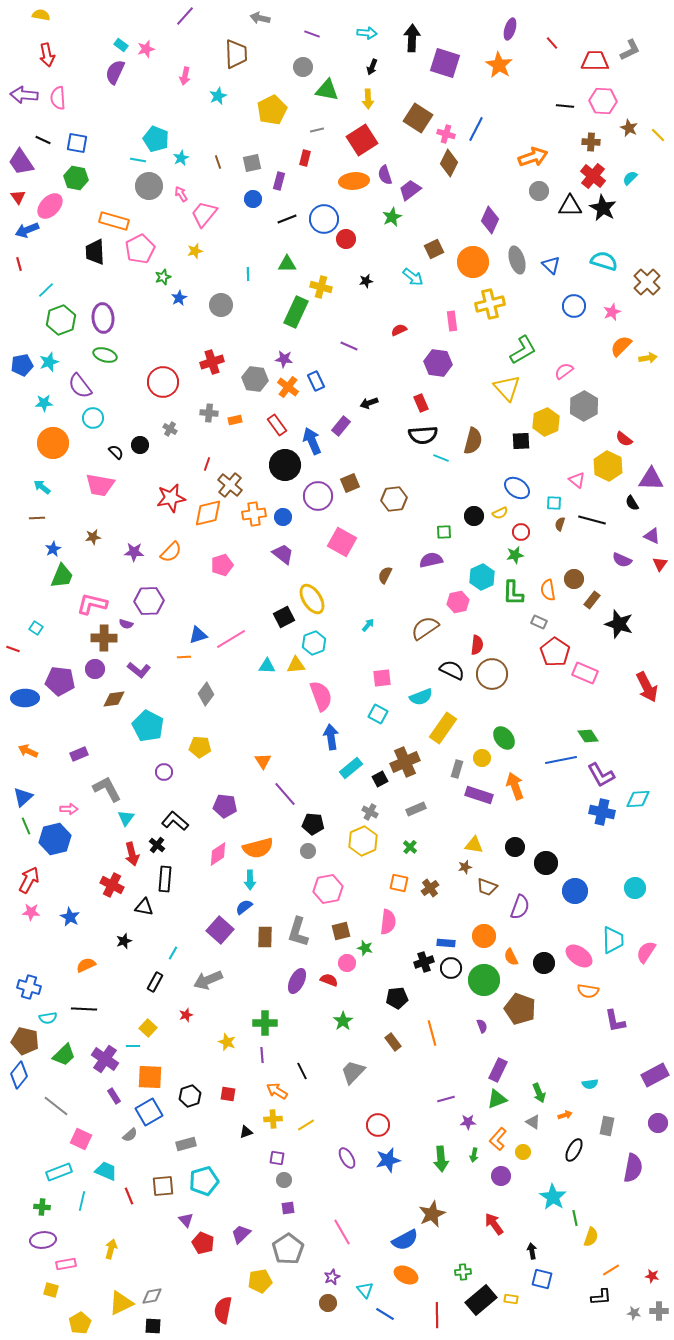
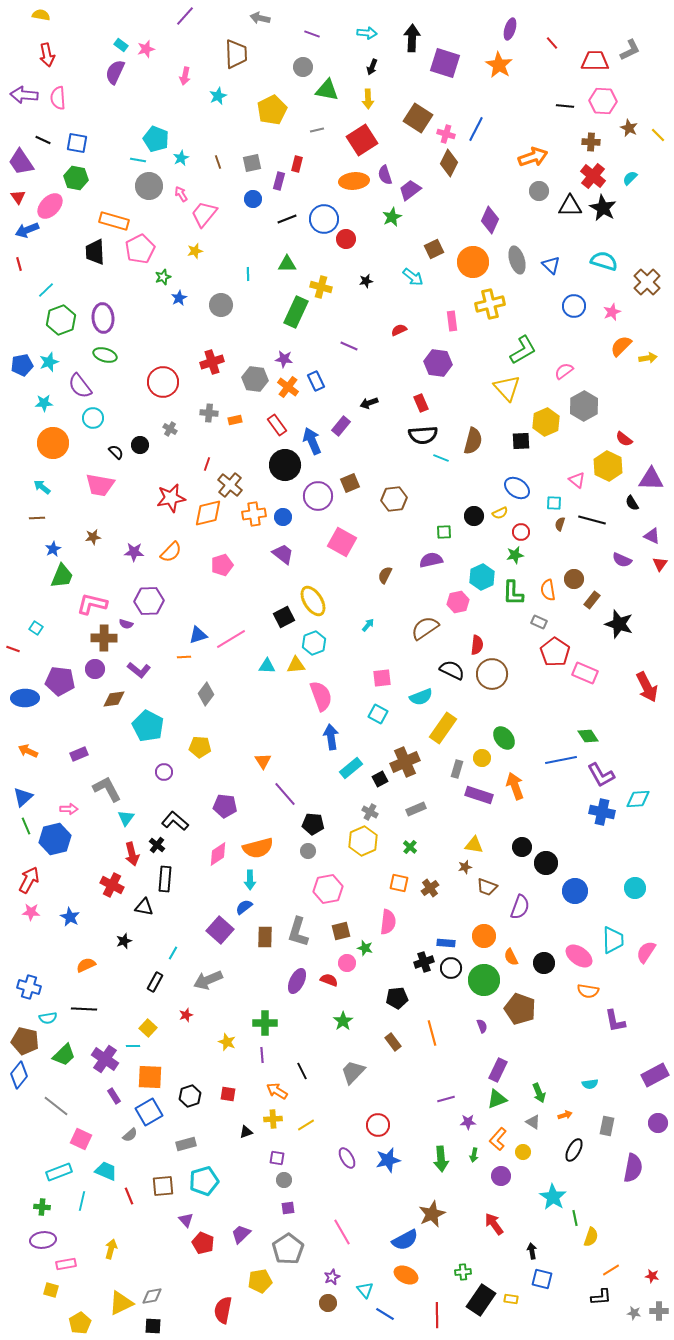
red rectangle at (305, 158): moved 8 px left, 6 px down
yellow ellipse at (312, 599): moved 1 px right, 2 px down
black circle at (515, 847): moved 7 px right
black rectangle at (481, 1300): rotated 16 degrees counterclockwise
